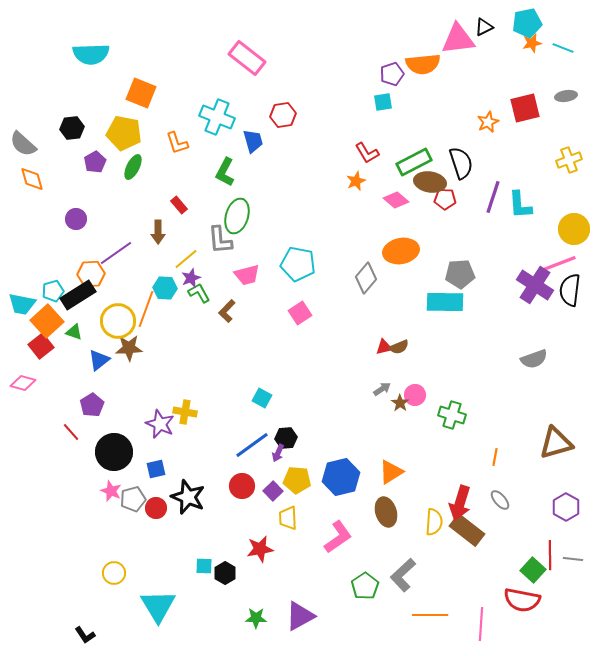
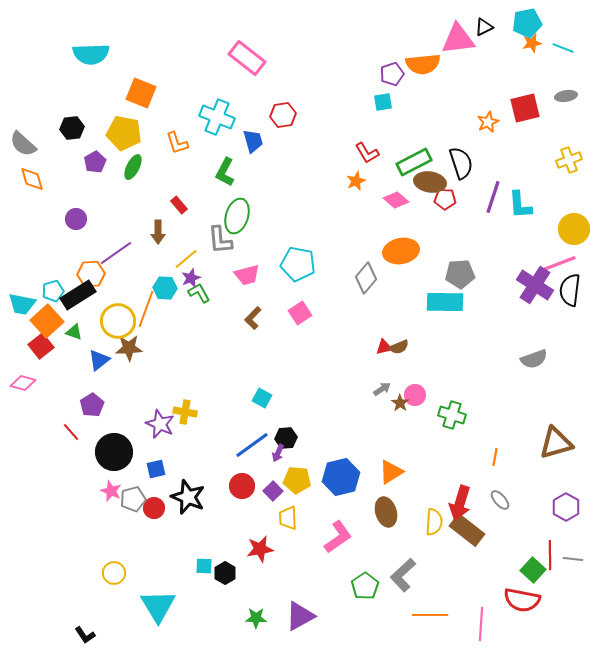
brown L-shape at (227, 311): moved 26 px right, 7 px down
red circle at (156, 508): moved 2 px left
